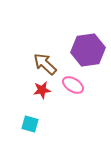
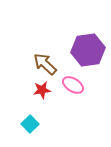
cyan square: rotated 30 degrees clockwise
